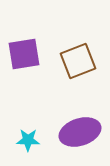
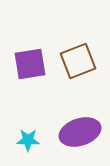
purple square: moved 6 px right, 10 px down
